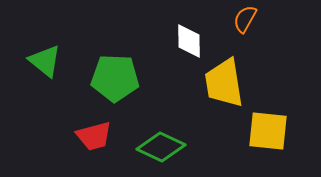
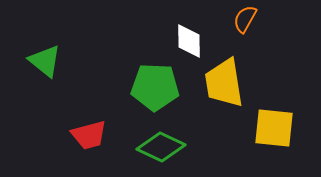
green pentagon: moved 40 px right, 9 px down
yellow square: moved 6 px right, 3 px up
red trapezoid: moved 5 px left, 1 px up
